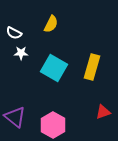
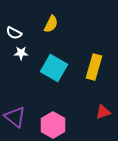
yellow rectangle: moved 2 px right
